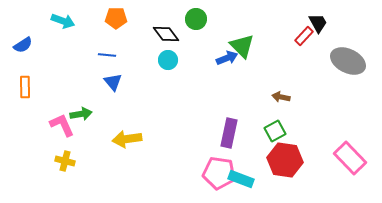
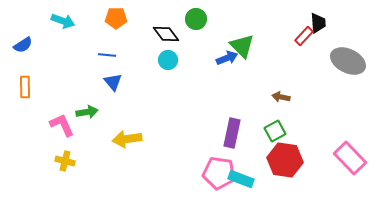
black trapezoid: rotated 25 degrees clockwise
green arrow: moved 6 px right, 2 px up
purple rectangle: moved 3 px right
